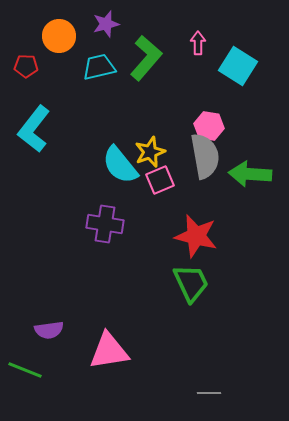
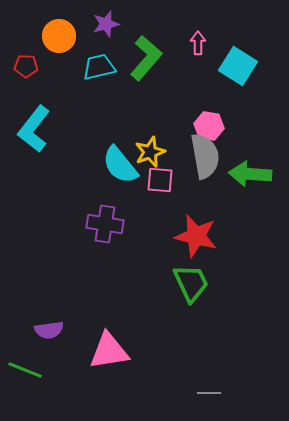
pink square: rotated 28 degrees clockwise
